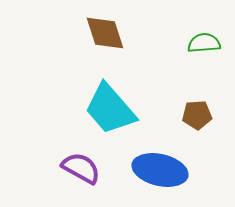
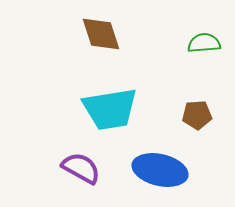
brown diamond: moved 4 px left, 1 px down
cyan trapezoid: rotated 58 degrees counterclockwise
